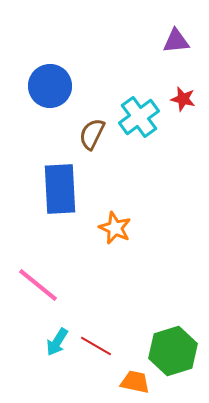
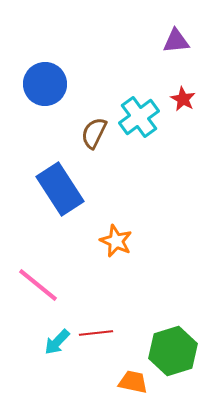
blue circle: moved 5 px left, 2 px up
red star: rotated 15 degrees clockwise
brown semicircle: moved 2 px right, 1 px up
blue rectangle: rotated 30 degrees counterclockwise
orange star: moved 1 px right, 13 px down
cyan arrow: rotated 12 degrees clockwise
red line: moved 13 px up; rotated 36 degrees counterclockwise
orange trapezoid: moved 2 px left
